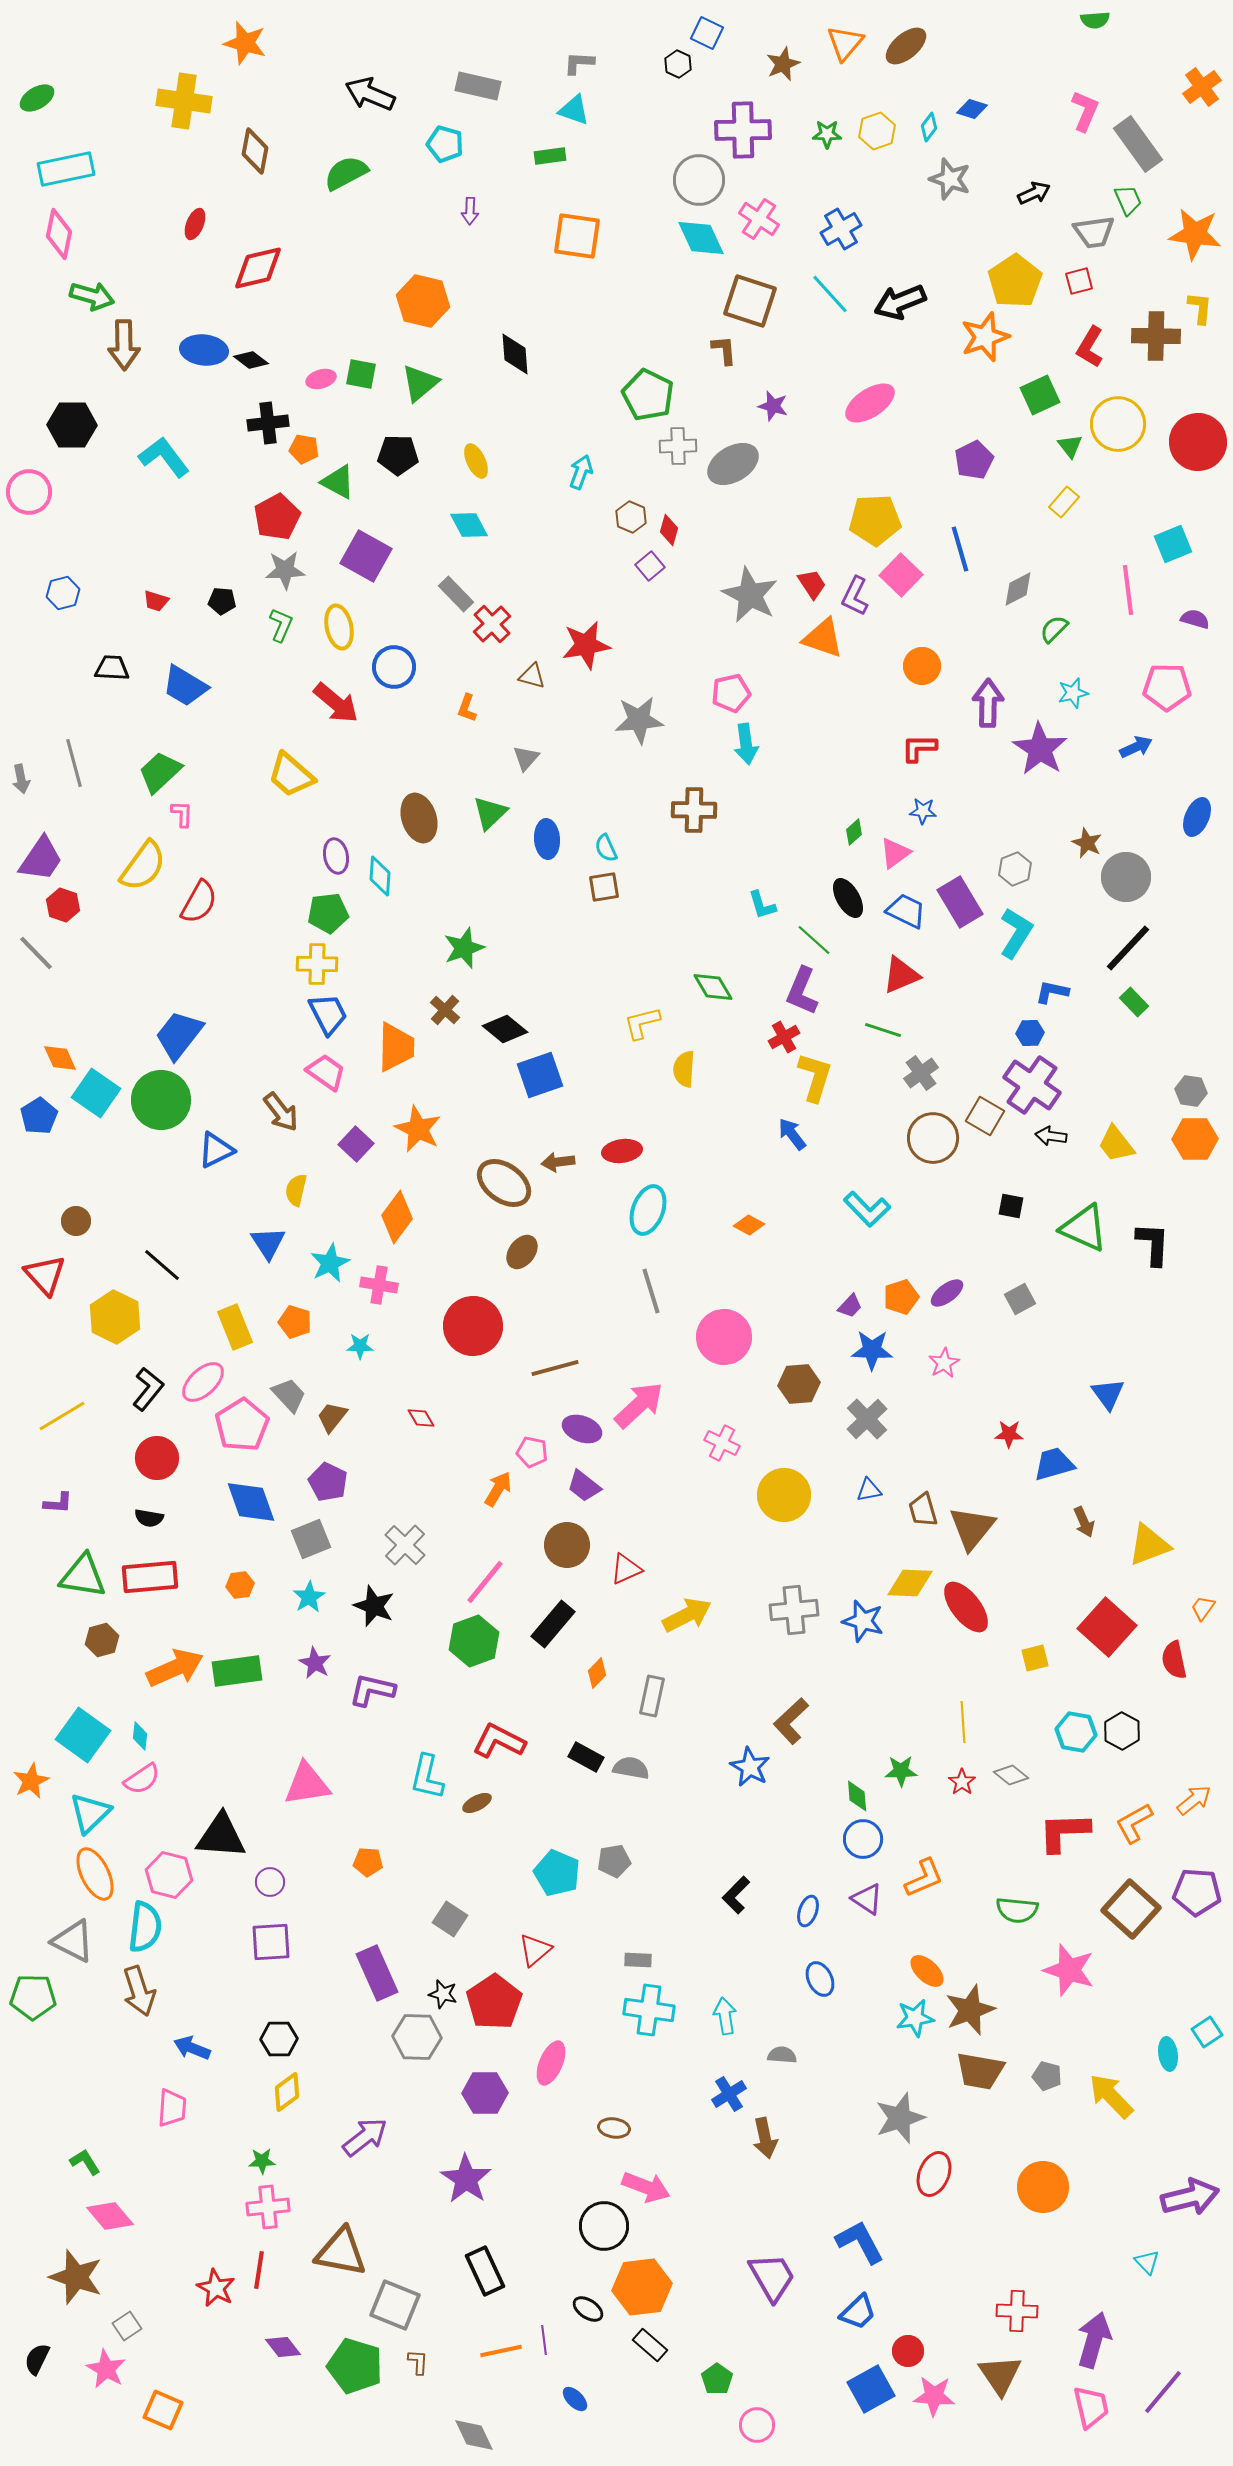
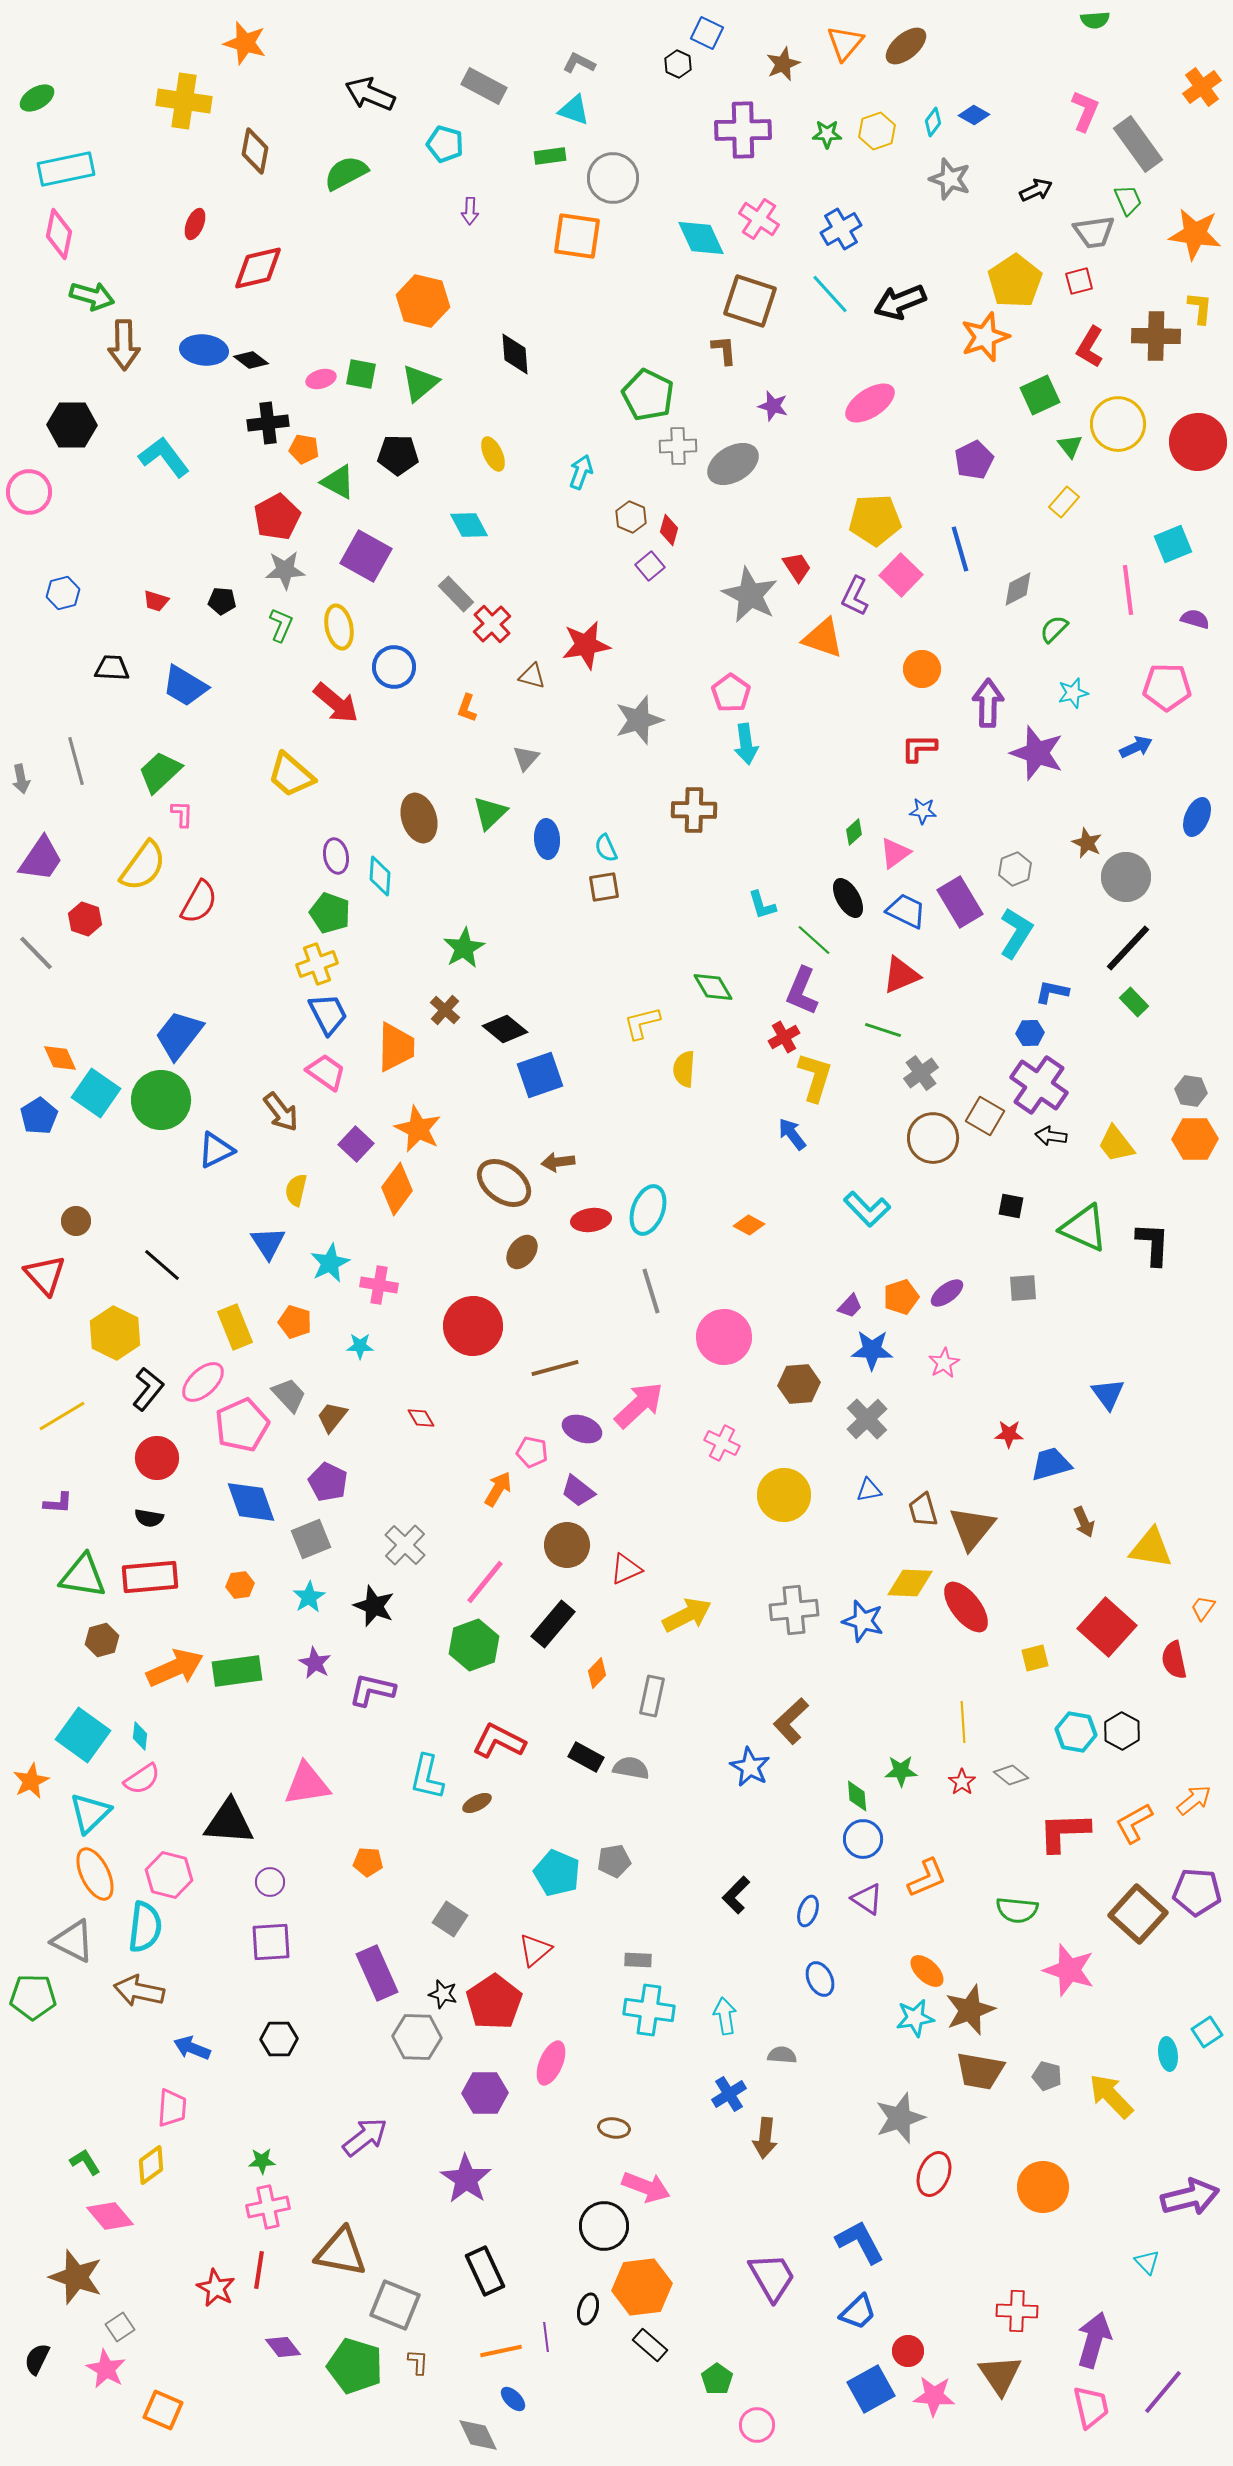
gray L-shape at (579, 63): rotated 24 degrees clockwise
gray rectangle at (478, 86): moved 6 px right; rotated 15 degrees clockwise
blue diamond at (972, 109): moved 2 px right, 6 px down; rotated 12 degrees clockwise
cyan diamond at (929, 127): moved 4 px right, 5 px up
gray circle at (699, 180): moved 86 px left, 2 px up
black arrow at (1034, 193): moved 2 px right, 3 px up
yellow ellipse at (476, 461): moved 17 px right, 7 px up
red trapezoid at (812, 584): moved 15 px left, 17 px up
orange circle at (922, 666): moved 3 px down
pink pentagon at (731, 693): rotated 24 degrees counterclockwise
gray star at (639, 720): rotated 12 degrees counterclockwise
purple star at (1040, 749): moved 3 px left, 4 px down; rotated 14 degrees counterclockwise
gray line at (74, 763): moved 2 px right, 2 px up
red hexagon at (63, 905): moved 22 px right, 14 px down
green pentagon at (328, 913): moved 2 px right; rotated 27 degrees clockwise
green star at (464, 948): rotated 9 degrees counterclockwise
yellow cross at (317, 964): rotated 21 degrees counterclockwise
purple cross at (1032, 1085): moved 7 px right
red ellipse at (622, 1151): moved 31 px left, 69 px down
orange diamond at (397, 1217): moved 28 px up
gray square at (1020, 1299): moved 3 px right, 11 px up; rotated 24 degrees clockwise
yellow hexagon at (115, 1317): moved 16 px down
pink pentagon at (242, 1425): rotated 8 degrees clockwise
blue trapezoid at (1054, 1464): moved 3 px left
purple trapezoid at (584, 1486): moved 6 px left, 5 px down
yellow triangle at (1149, 1545): moved 2 px right, 3 px down; rotated 30 degrees clockwise
green hexagon at (474, 1641): moved 4 px down
black triangle at (221, 1836): moved 8 px right, 14 px up
orange L-shape at (924, 1878): moved 3 px right
brown square at (1131, 1909): moved 7 px right, 5 px down
brown arrow at (139, 1991): rotated 120 degrees clockwise
yellow diamond at (287, 2092): moved 136 px left, 73 px down
brown arrow at (765, 2138): rotated 18 degrees clockwise
pink cross at (268, 2207): rotated 6 degrees counterclockwise
black ellipse at (588, 2309): rotated 72 degrees clockwise
gray square at (127, 2326): moved 7 px left, 1 px down
purple line at (544, 2340): moved 2 px right, 3 px up
blue ellipse at (575, 2399): moved 62 px left
gray diamond at (474, 2435): moved 4 px right
